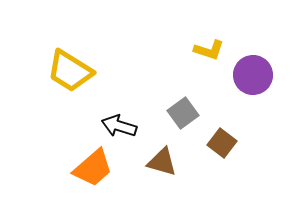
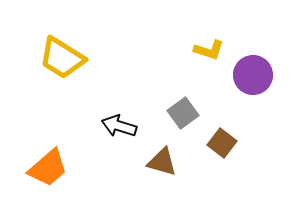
yellow trapezoid: moved 8 px left, 13 px up
orange trapezoid: moved 45 px left
